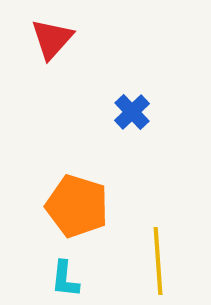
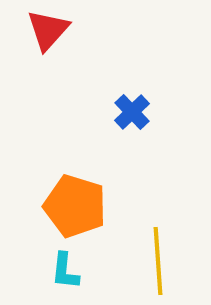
red triangle: moved 4 px left, 9 px up
orange pentagon: moved 2 px left
cyan L-shape: moved 8 px up
